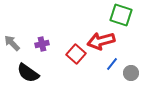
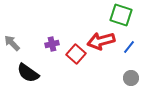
purple cross: moved 10 px right
blue line: moved 17 px right, 17 px up
gray circle: moved 5 px down
